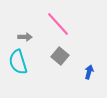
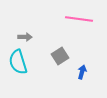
pink line: moved 21 px right, 5 px up; rotated 40 degrees counterclockwise
gray square: rotated 18 degrees clockwise
blue arrow: moved 7 px left
